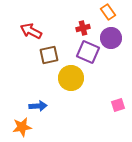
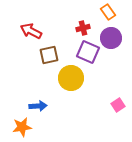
pink square: rotated 16 degrees counterclockwise
